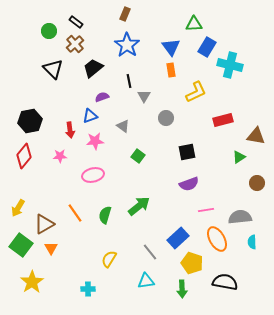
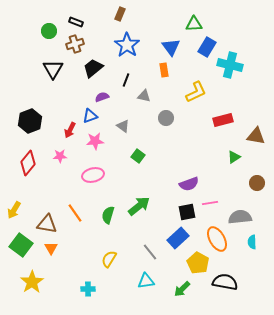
brown rectangle at (125, 14): moved 5 px left
black rectangle at (76, 22): rotated 16 degrees counterclockwise
brown cross at (75, 44): rotated 24 degrees clockwise
black triangle at (53, 69): rotated 15 degrees clockwise
orange rectangle at (171, 70): moved 7 px left
black line at (129, 81): moved 3 px left, 1 px up; rotated 32 degrees clockwise
gray triangle at (144, 96): rotated 48 degrees counterclockwise
black hexagon at (30, 121): rotated 10 degrees counterclockwise
red arrow at (70, 130): rotated 35 degrees clockwise
black square at (187, 152): moved 60 px down
red diamond at (24, 156): moved 4 px right, 7 px down
green triangle at (239, 157): moved 5 px left
yellow arrow at (18, 208): moved 4 px left, 2 px down
pink line at (206, 210): moved 4 px right, 7 px up
green semicircle at (105, 215): moved 3 px right
brown triangle at (44, 224): moved 3 px right; rotated 40 degrees clockwise
yellow pentagon at (192, 263): moved 6 px right; rotated 10 degrees clockwise
green arrow at (182, 289): rotated 48 degrees clockwise
